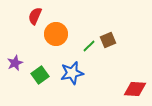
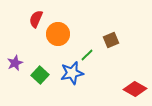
red semicircle: moved 1 px right, 3 px down
orange circle: moved 2 px right
brown square: moved 3 px right
green line: moved 2 px left, 9 px down
green square: rotated 12 degrees counterclockwise
red diamond: rotated 25 degrees clockwise
